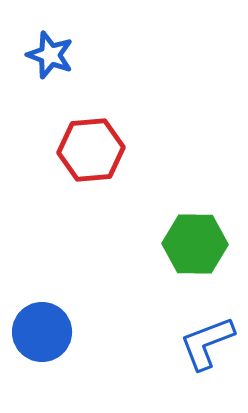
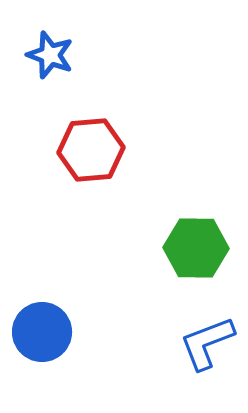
green hexagon: moved 1 px right, 4 px down
